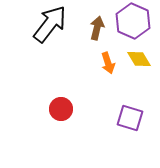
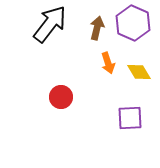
purple hexagon: moved 2 px down
yellow diamond: moved 13 px down
red circle: moved 12 px up
purple square: rotated 20 degrees counterclockwise
